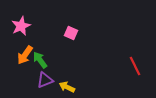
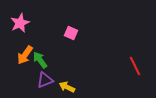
pink star: moved 1 px left, 3 px up
